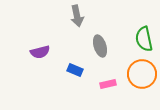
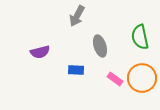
gray arrow: rotated 40 degrees clockwise
green semicircle: moved 4 px left, 2 px up
blue rectangle: moved 1 px right; rotated 21 degrees counterclockwise
orange circle: moved 4 px down
pink rectangle: moved 7 px right, 5 px up; rotated 49 degrees clockwise
